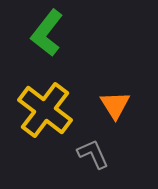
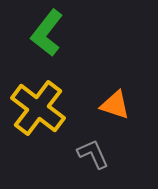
orange triangle: rotated 40 degrees counterclockwise
yellow cross: moved 7 px left, 2 px up
